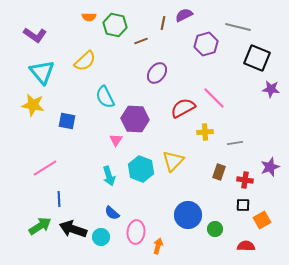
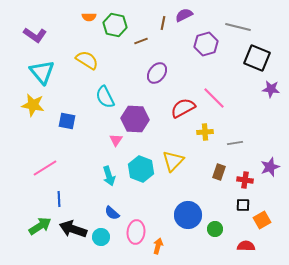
yellow semicircle at (85, 61): moved 2 px right, 1 px up; rotated 105 degrees counterclockwise
